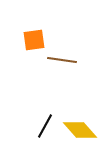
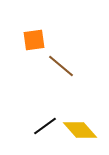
brown line: moved 1 px left, 6 px down; rotated 32 degrees clockwise
black line: rotated 25 degrees clockwise
